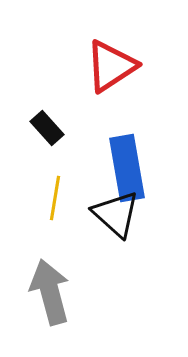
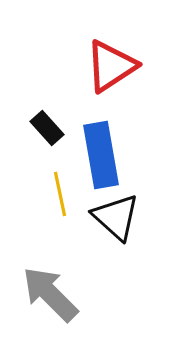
blue rectangle: moved 26 px left, 13 px up
yellow line: moved 5 px right, 4 px up; rotated 21 degrees counterclockwise
black triangle: moved 3 px down
gray arrow: moved 2 px down; rotated 30 degrees counterclockwise
